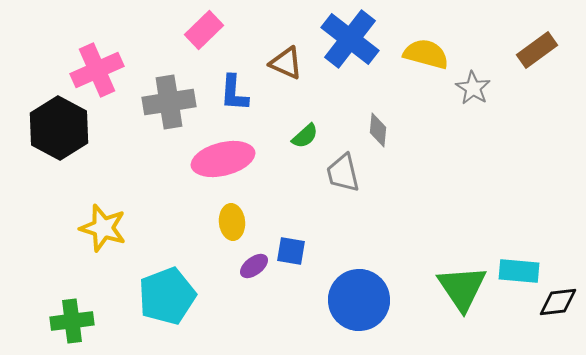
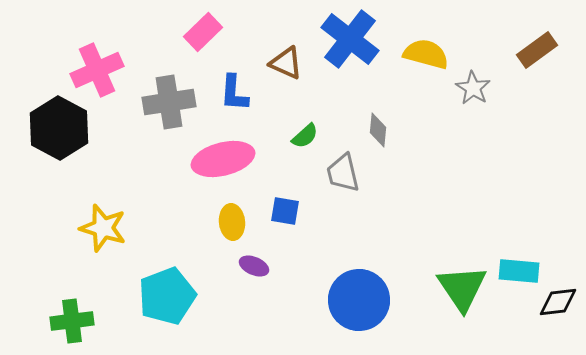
pink rectangle: moved 1 px left, 2 px down
blue square: moved 6 px left, 40 px up
purple ellipse: rotated 60 degrees clockwise
